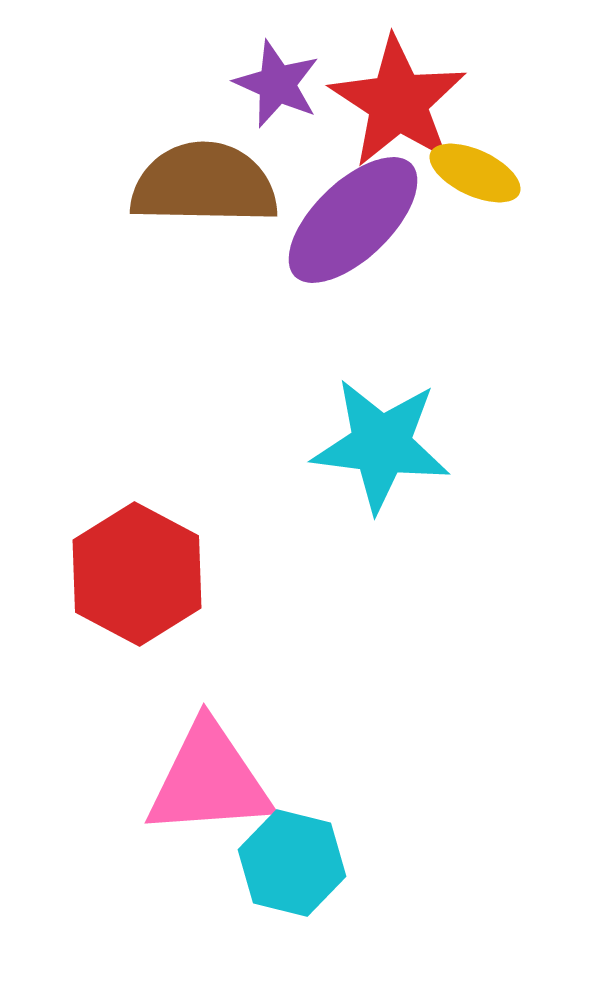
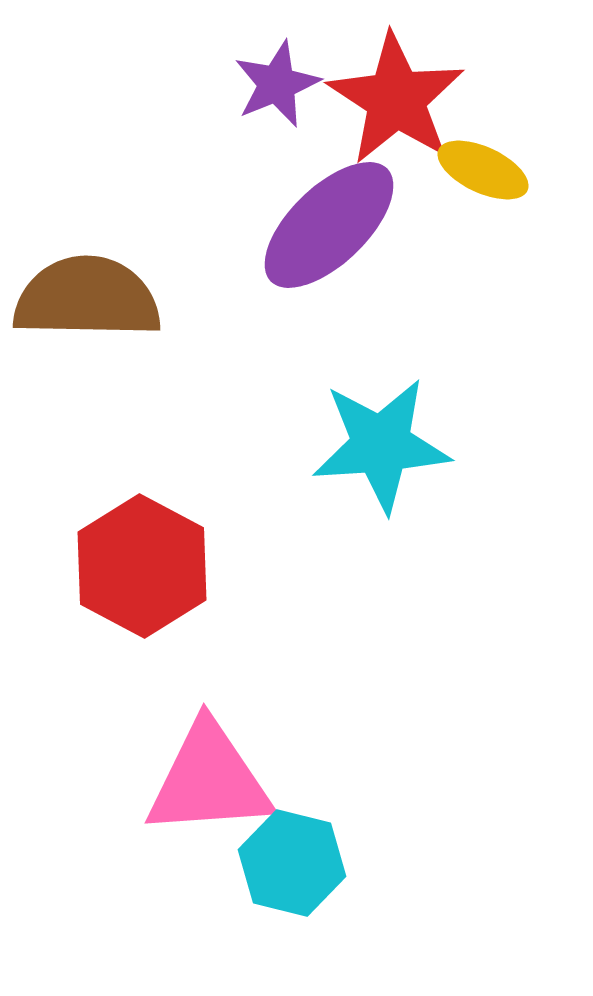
purple star: rotated 26 degrees clockwise
red star: moved 2 px left, 3 px up
yellow ellipse: moved 8 px right, 3 px up
brown semicircle: moved 117 px left, 114 px down
purple ellipse: moved 24 px left, 5 px down
cyan star: rotated 11 degrees counterclockwise
red hexagon: moved 5 px right, 8 px up
